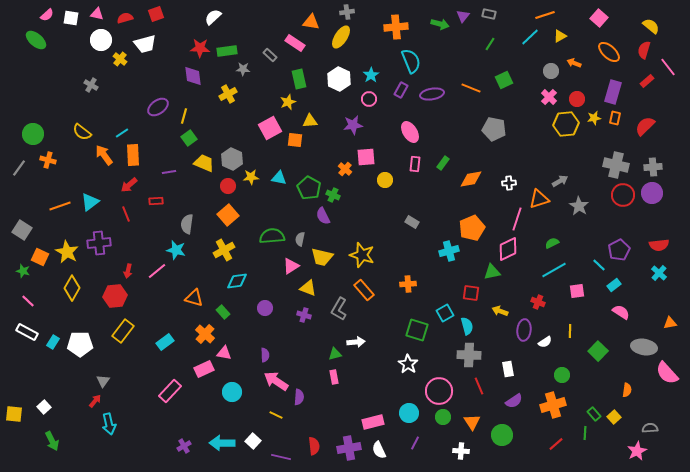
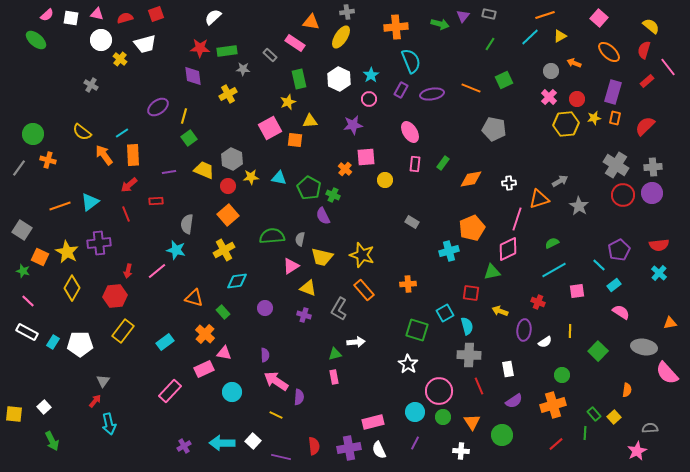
yellow trapezoid at (204, 163): moved 7 px down
gray cross at (616, 165): rotated 20 degrees clockwise
cyan circle at (409, 413): moved 6 px right, 1 px up
